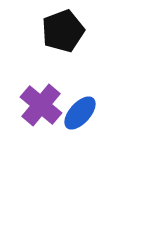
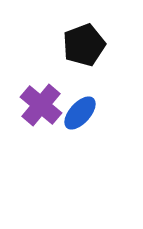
black pentagon: moved 21 px right, 14 px down
